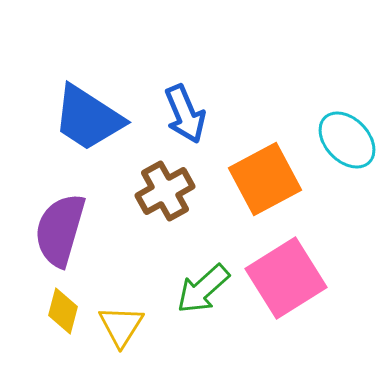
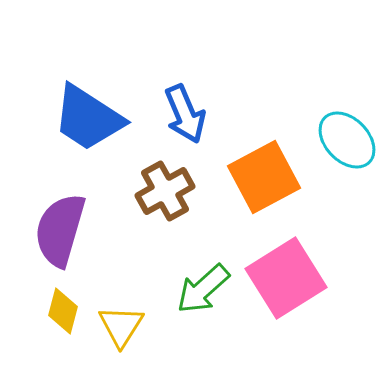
orange square: moved 1 px left, 2 px up
